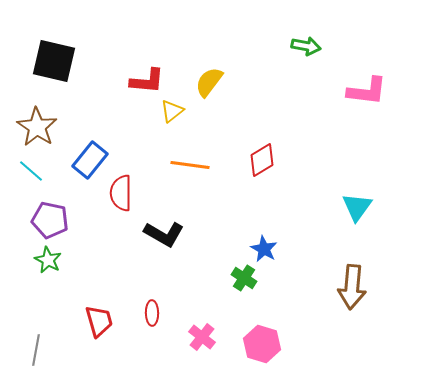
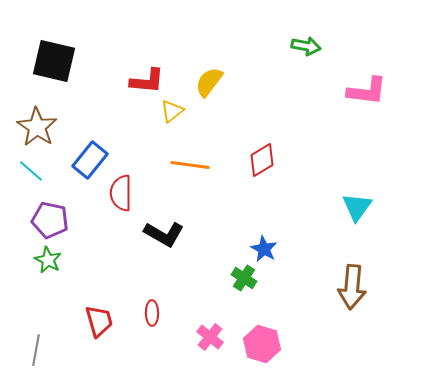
pink cross: moved 8 px right
